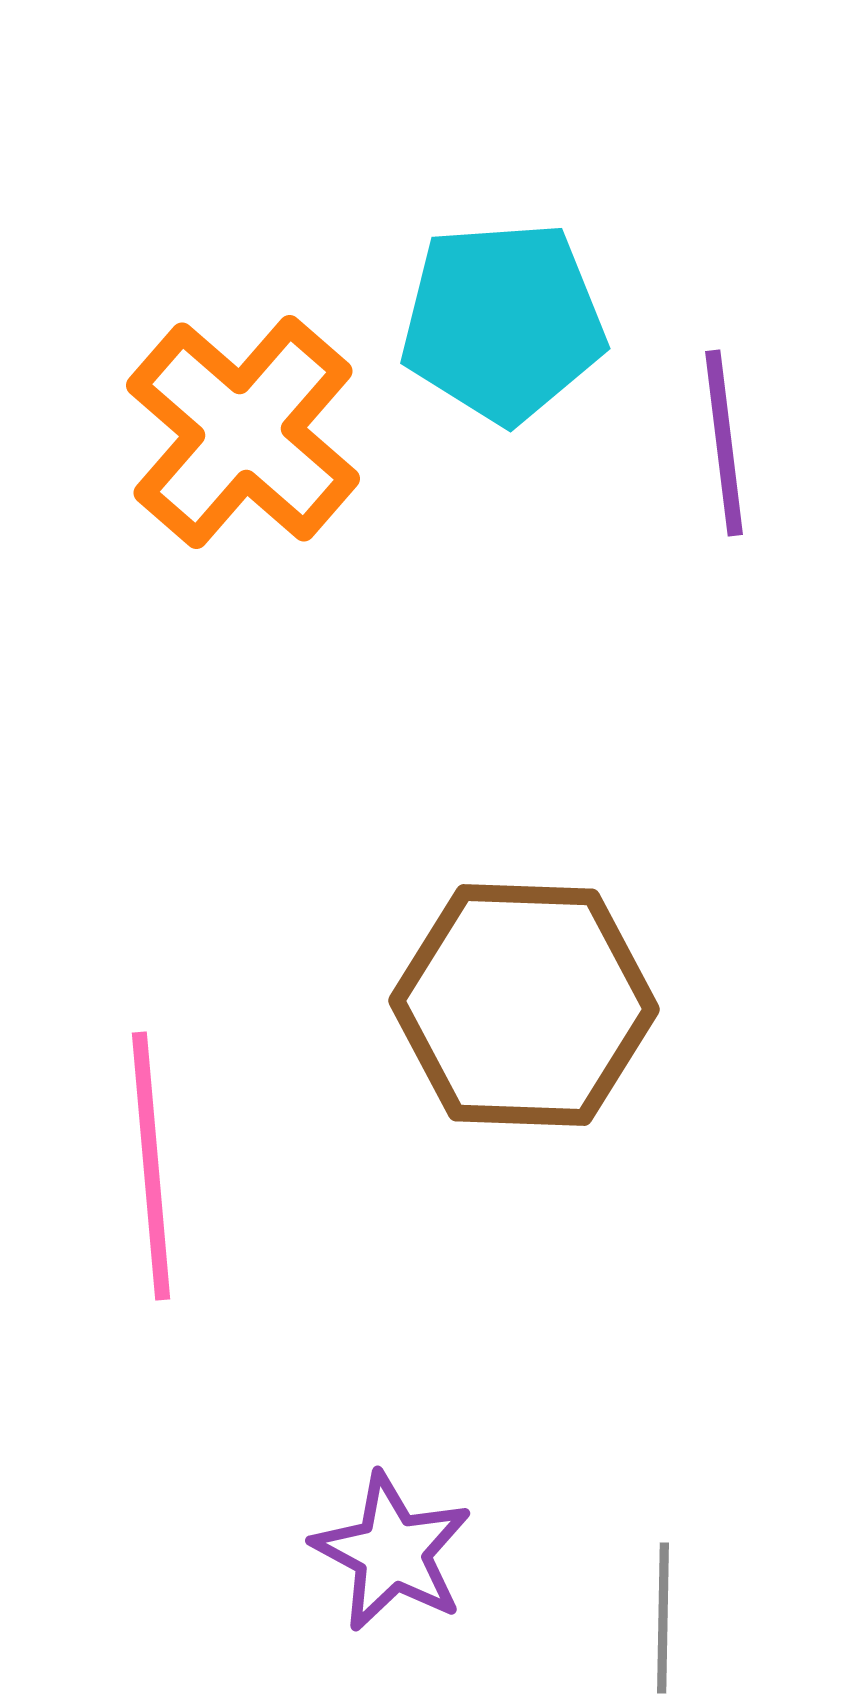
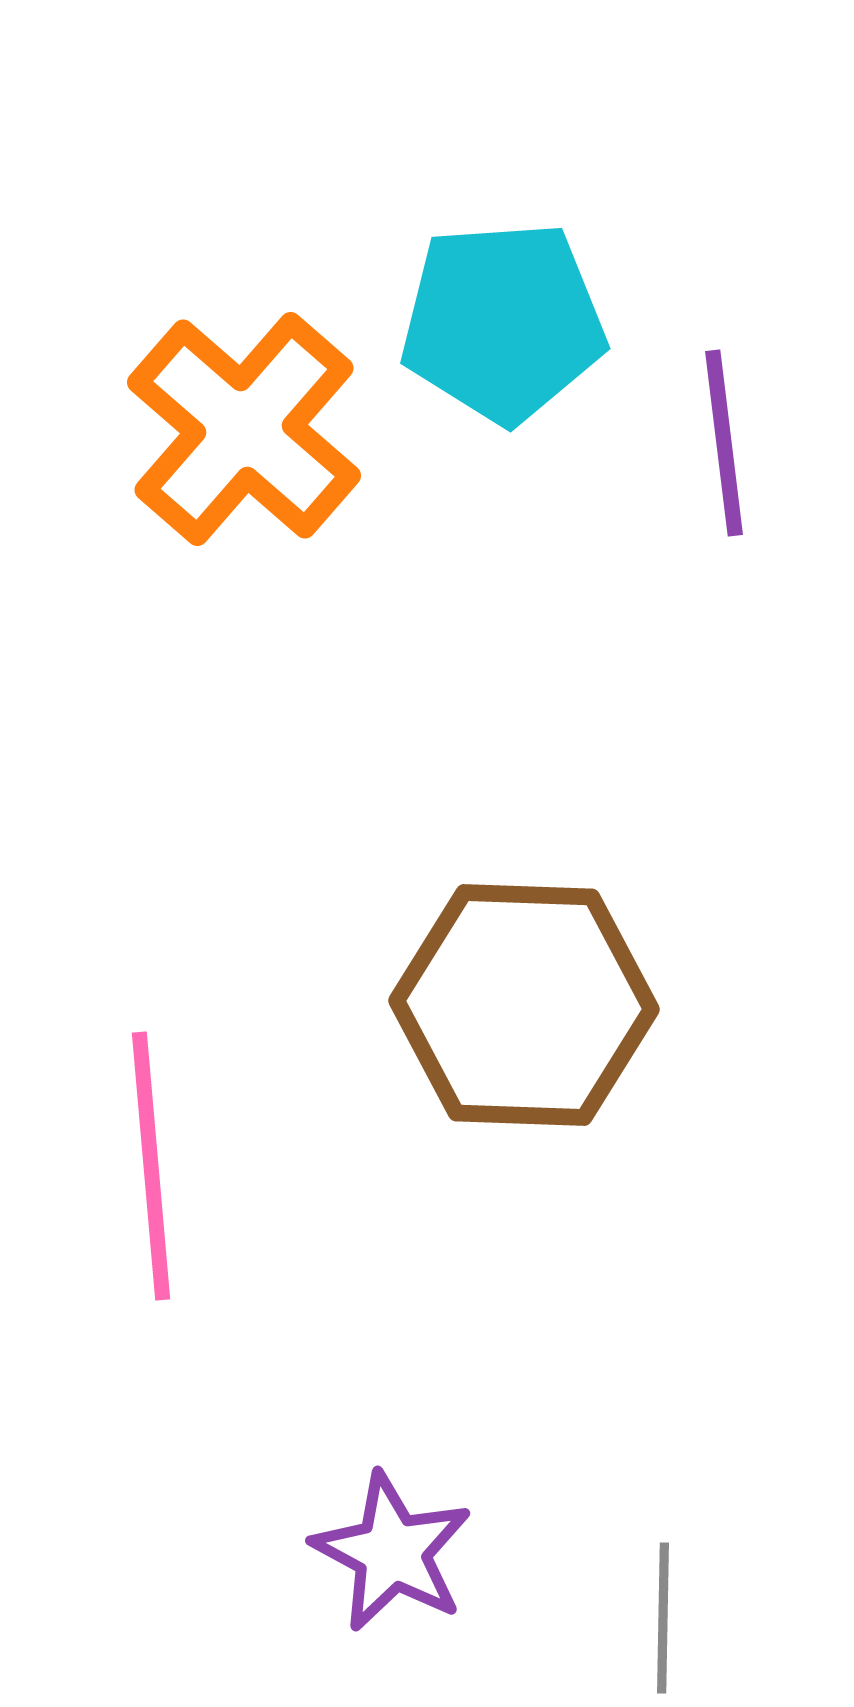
orange cross: moved 1 px right, 3 px up
